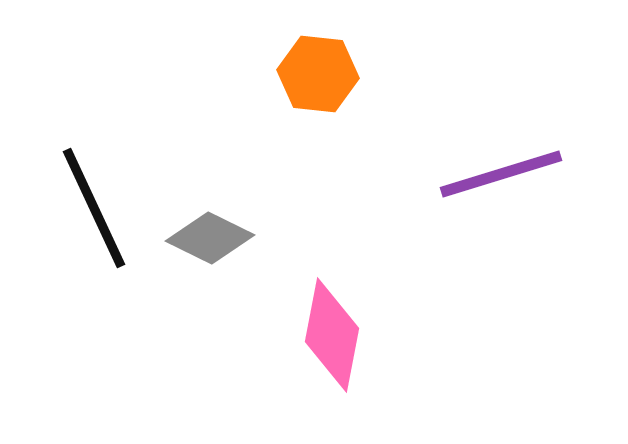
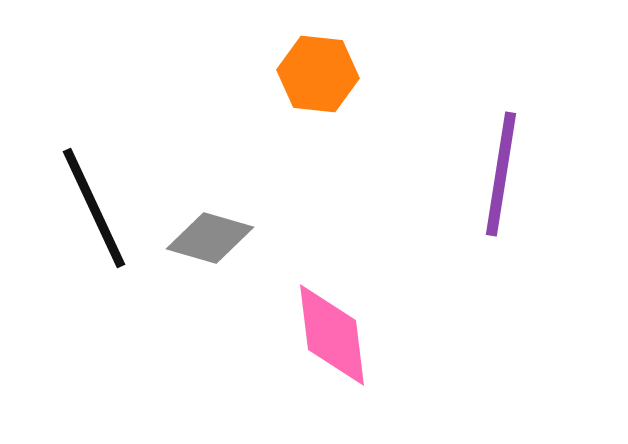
purple line: rotated 64 degrees counterclockwise
gray diamond: rotated 10 degrees counterclockwise
pink diamond: rotated 18 degrees counterclockwise
